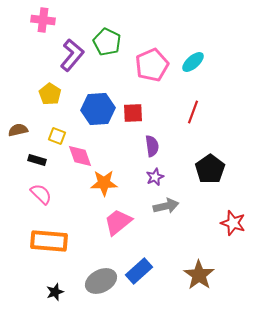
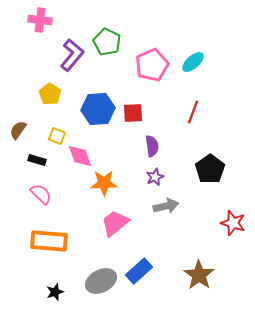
pink cross: moved 3 px left
brown semicircle: rotated 42 degrees counterclockwise
pink trapezoid: moved 3 px left, 1 px down
